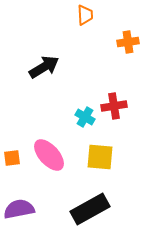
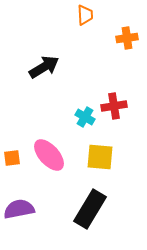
orange cross: moved 1 px left, 4 px up
black rectangle: rotated 30 degrees counterclockwise
